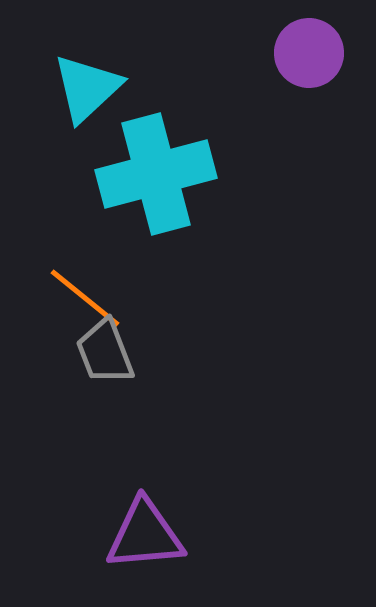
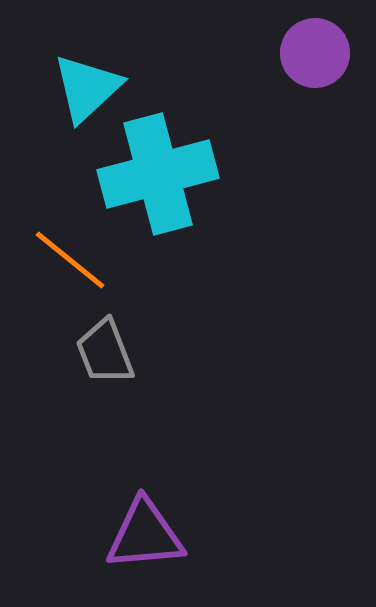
purple circle: moved 6 px right
cyan cross: moved 2 px right
orange line: moved 15 px left, 38 px up
